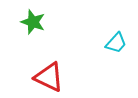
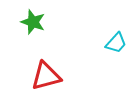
red triangle: moved 3 px left, 1 px up; rotated 40 degrees counterclockwise
